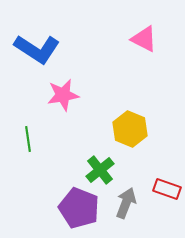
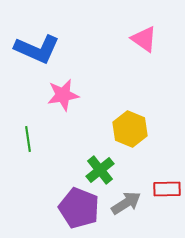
pink triangle: rotated 8 degrees clockwise
blue L-shape: rotated 9 degrees counterclockwise
red rectangle: rotated 20 degrees counterclockwise
gray arrow: rotated 36 degrees clockwise
